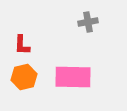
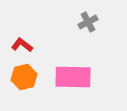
gray cross: rotated 18 degrees counterclockwise
red L-shape: rotated 125 degrees clockwise
